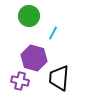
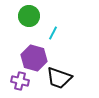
black trapezoid: rotated 76 degrees counterclockwise
